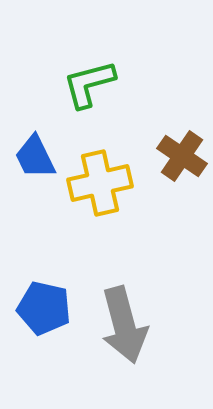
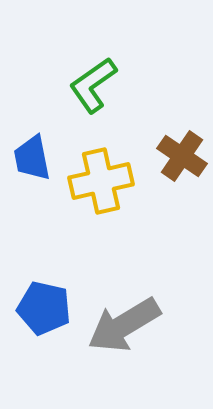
green L-shape: moved 4 px right, 1 px down; rotated 20 degrees counterclockwise
blue trapezoid: moved 3 px left, 1 px down; rotated 15 degrees clockwise
yellow cross: moved 1 px right, 2 px up
gray arrow: rotated 74 degrees clockwise
